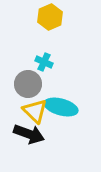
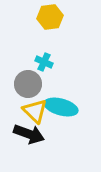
yellow hexagon: rotated 15 degrees clockwise
